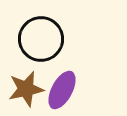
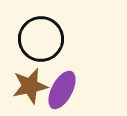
brown star: moved 4 px right, 3 px up
